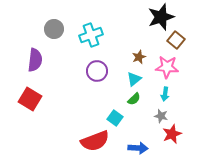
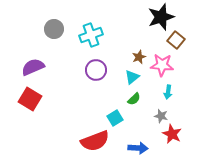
purple semicircle: moved 2 px left, 7 px down; rotated 120 degrees counterclockwise
pink star: moved 5 px left, 2 px up
purple circle: moved 1 px left, 1 px up
cyan triangle: moved 2 px left, 2 px up
cyan arrow: moved 3 px right, 2 px up
cyan square: rotated 21 degrees clockwise
red star: rotated 24 degrees counterclockwise
